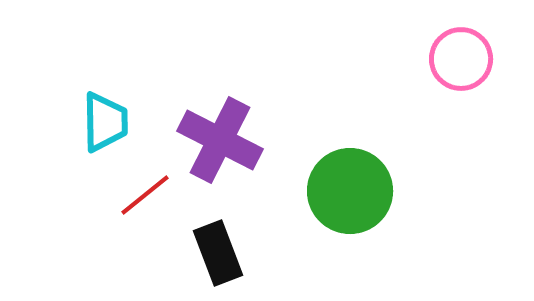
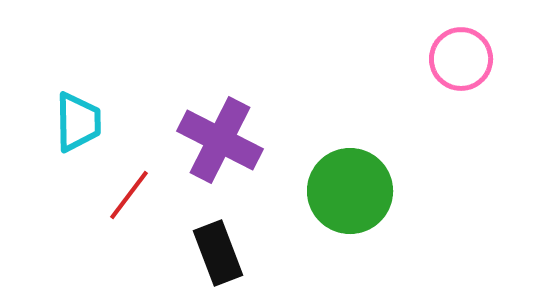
cyan trapezoid: moved 27 px left
red line: moved 16 px left; rotated 14 degrees counterclockwise
